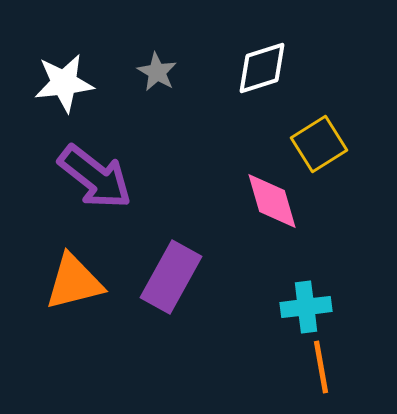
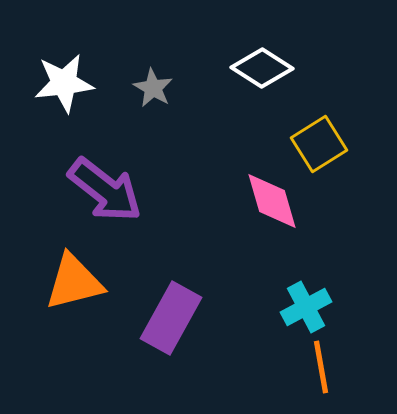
white diamond: rotated 50 degrees clockwise
gray star: moved 4 px left, 16 px down
purple arrow: moved 10 px right, 13 px down
purple rectangle: moved 41 px down
cyan cross: rotated 21 degrees counterclockwise
